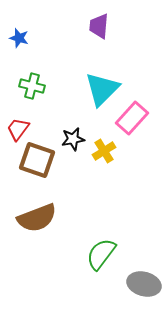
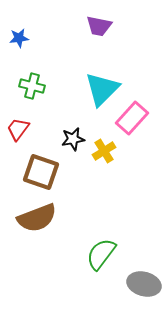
purple trapezoid: rotated 84 degrees counterclockwise
blue star: rotated 24 degrees counterclockwise
brown square: moved 4 px right, 12 px down
